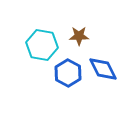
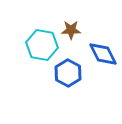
brown star: moved 8 px left, 6 px up
blue diamond: moved 15 px up
